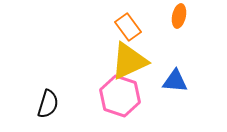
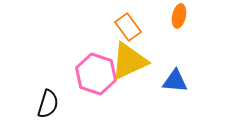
pink hexagon: moved 24 px left, 22 px up
